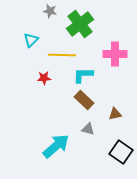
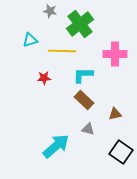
cyan triangle: moved 1 px left; rotated 28 degrees clockwise
yellow line: moved 4 px up
